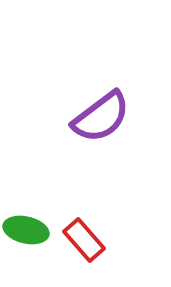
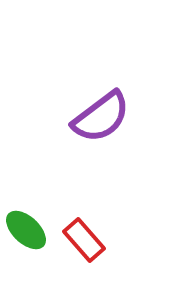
green ellipse: rotated 30 degrees clockwise
